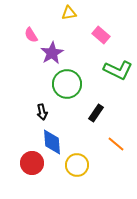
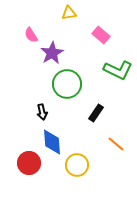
red circle: moved 3 px left
